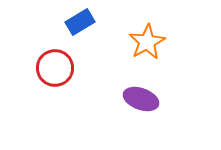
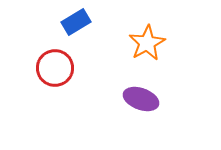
blue rectangle: moved 4 px left
orange star: moved 1 px down
